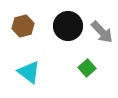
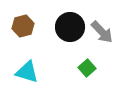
black circle: moved 2 px right, 1 px down
cyan triangle: moved 2 px left; rotated 20 degrees counterclockwise
